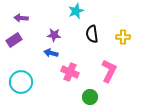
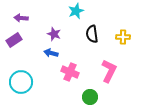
purple star: moved 1 px up; rotated 16 degrees clockwise
